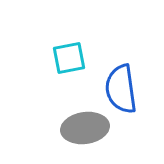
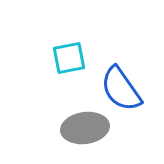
blue semicircle: rotated 27 degrees counterclockwise
